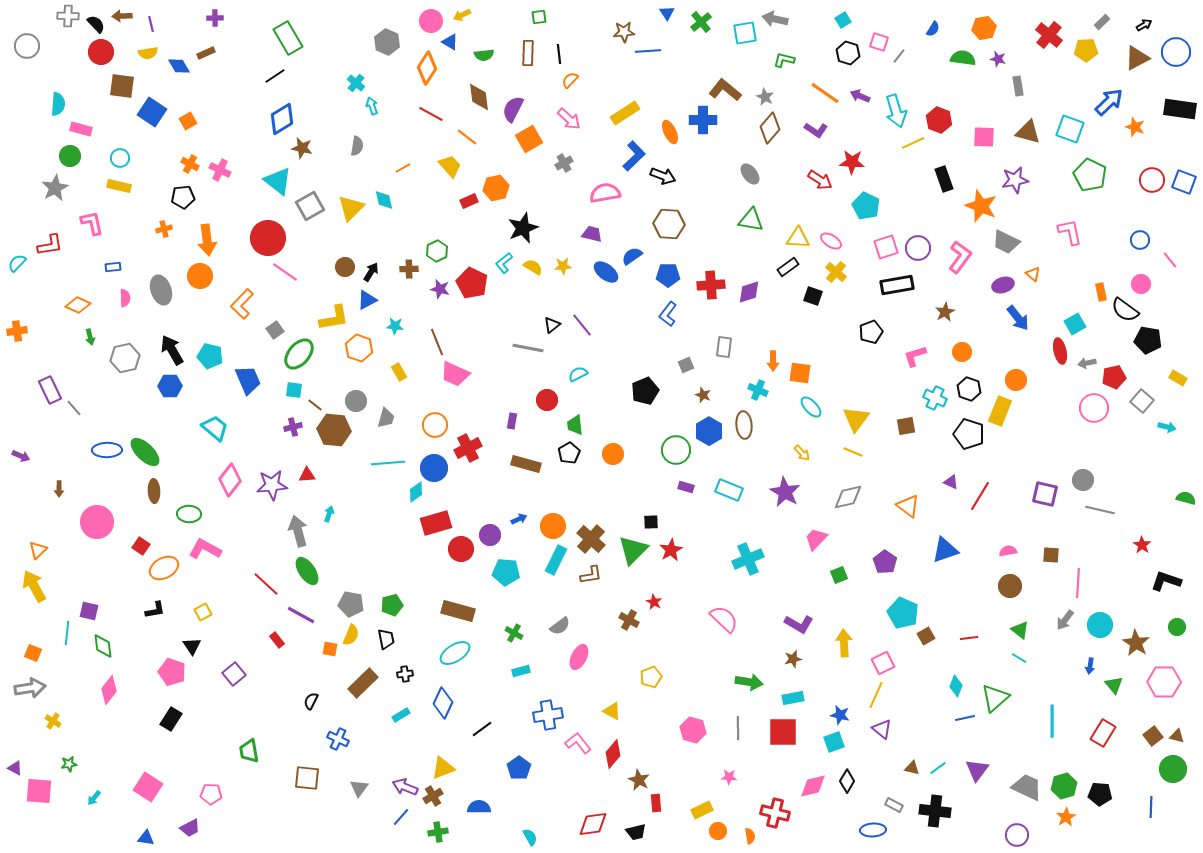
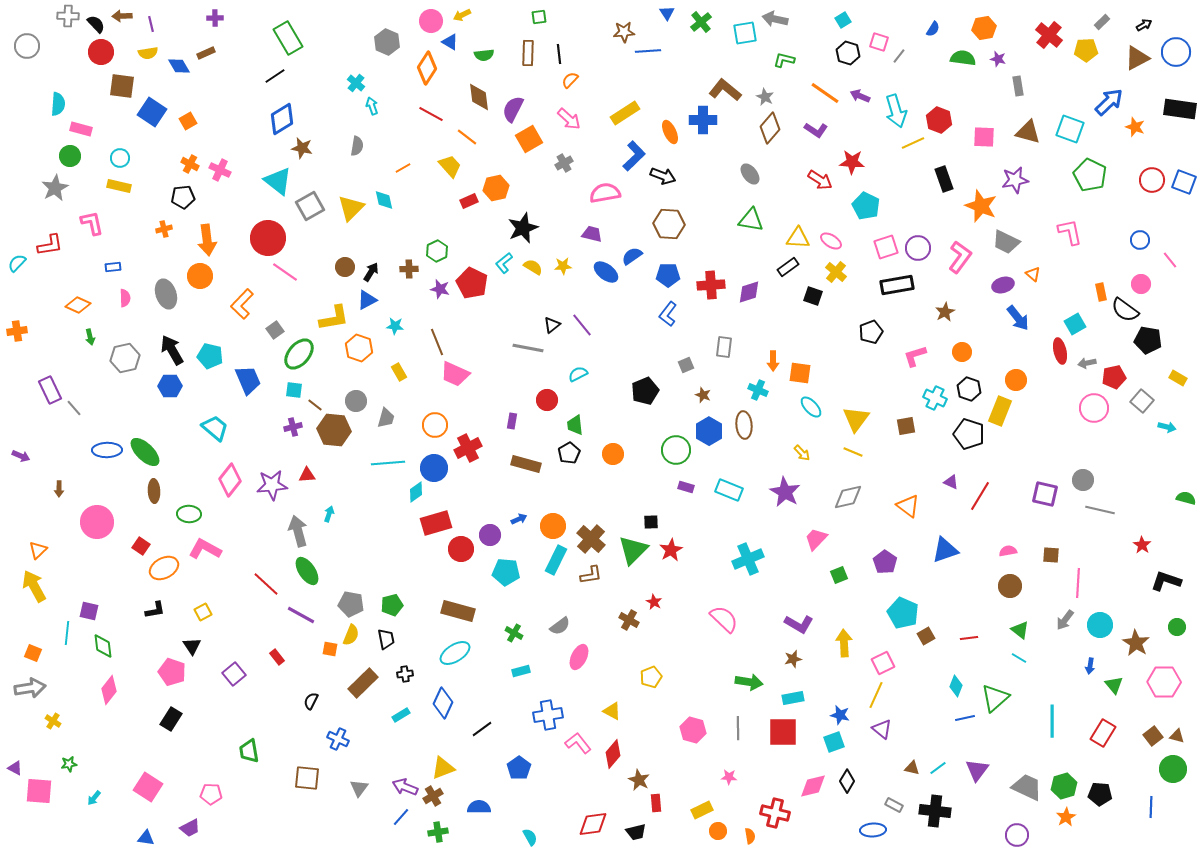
gray ellipse at (161, 290): moved 5 px right, 4 px down
red rectangle at (277, 640): moved 17 px down
